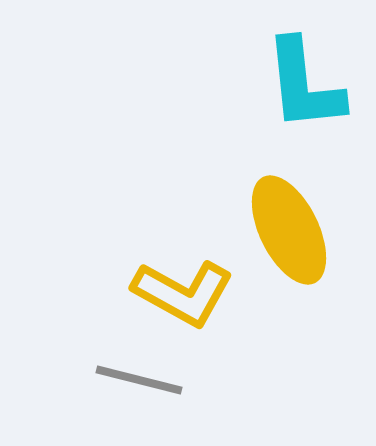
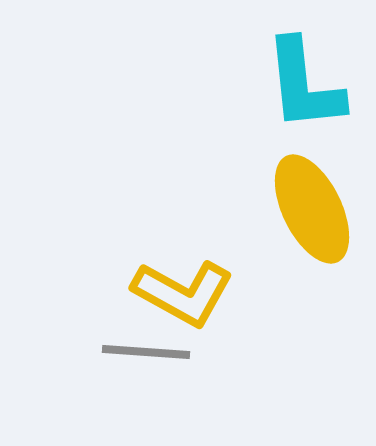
yellow ellipse: moved 23 px right, 21 px up
gray line: moved 7 px right, 28 px up; rotated 10 degrees counterclockwise
